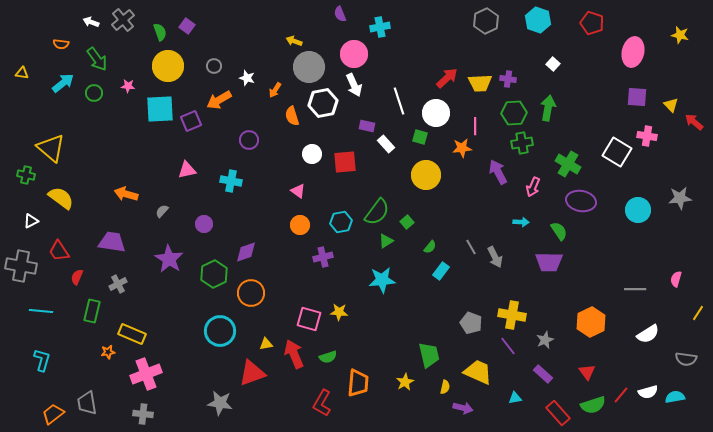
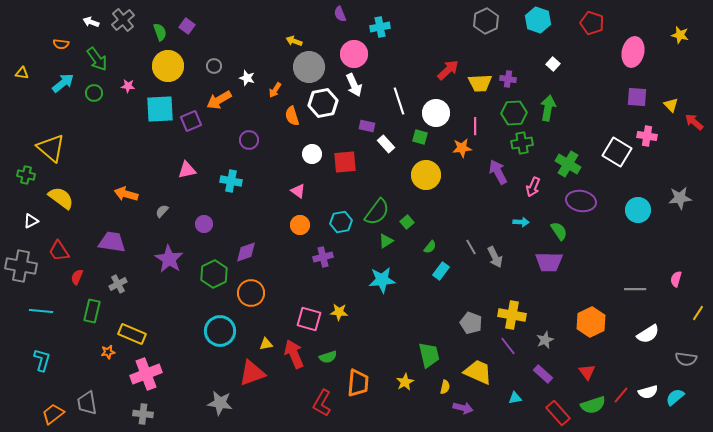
red arrow at (447, 78): moved 1 px right, 8 px up
cyan semicircle at (675, 397): rotated 30 degrees counterclockwise
